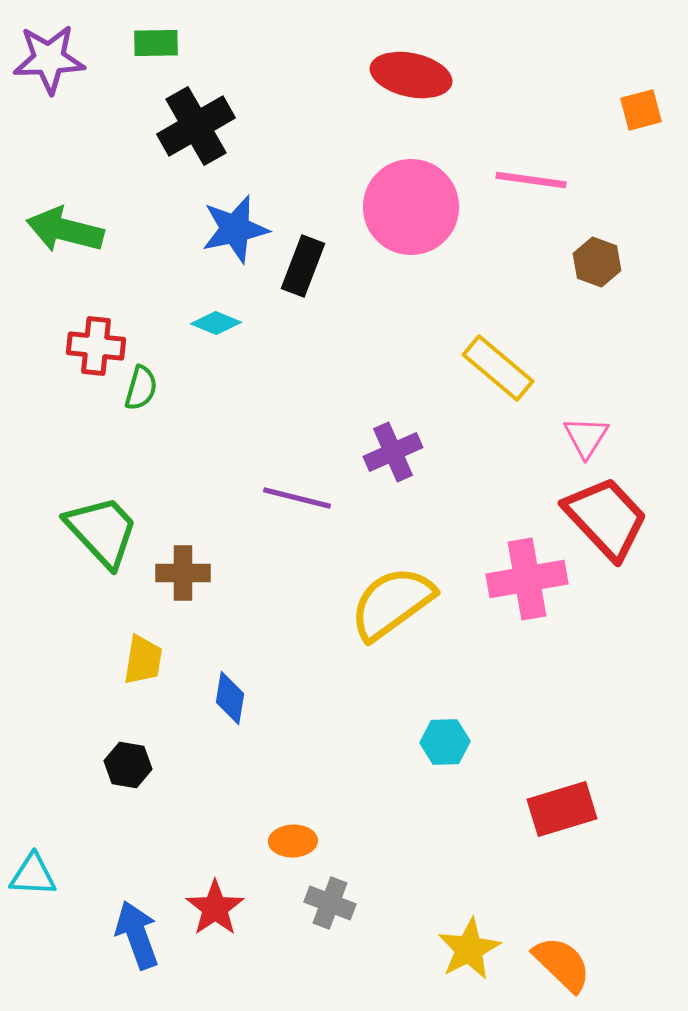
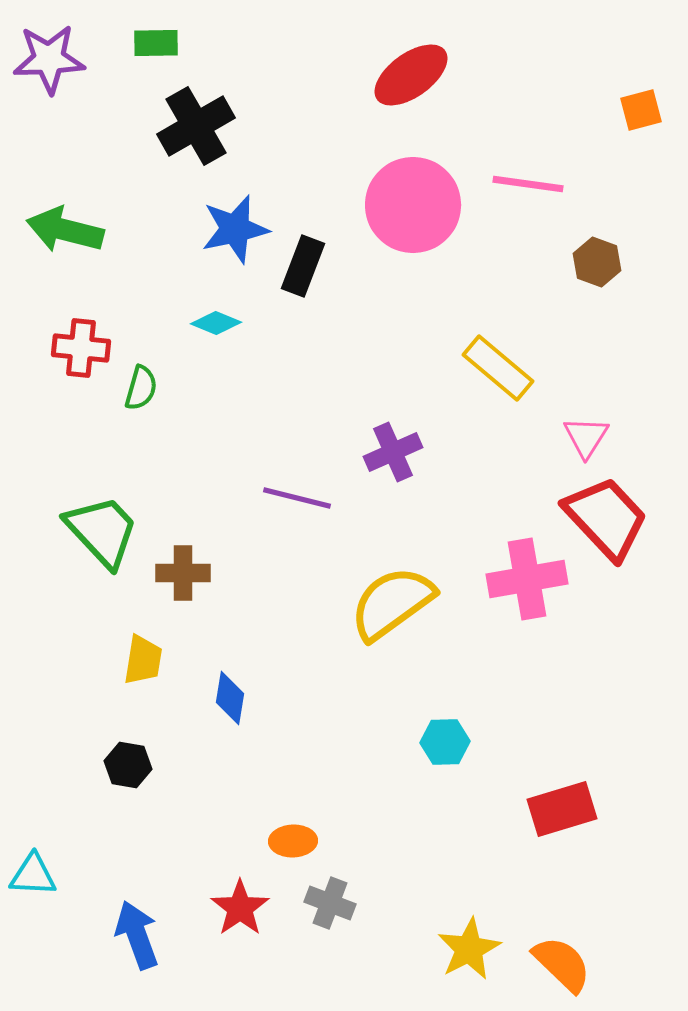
red ellipse: rotated 48 degrees counterclockwise
pink line: moved 3 px left, 4 px down
pink circle: moved 2 px right, 2 px up
red cross: moved 15 px left, 2 px down
red star: moved 25 px right
